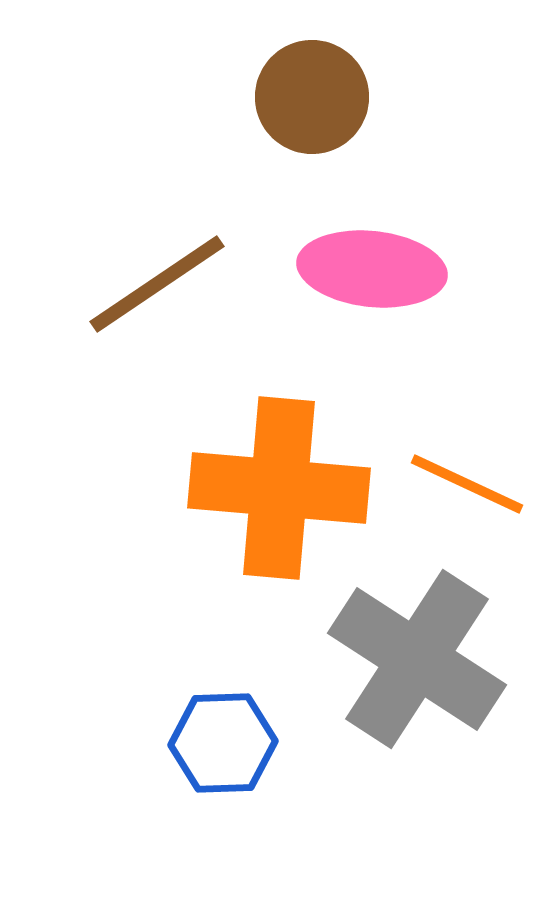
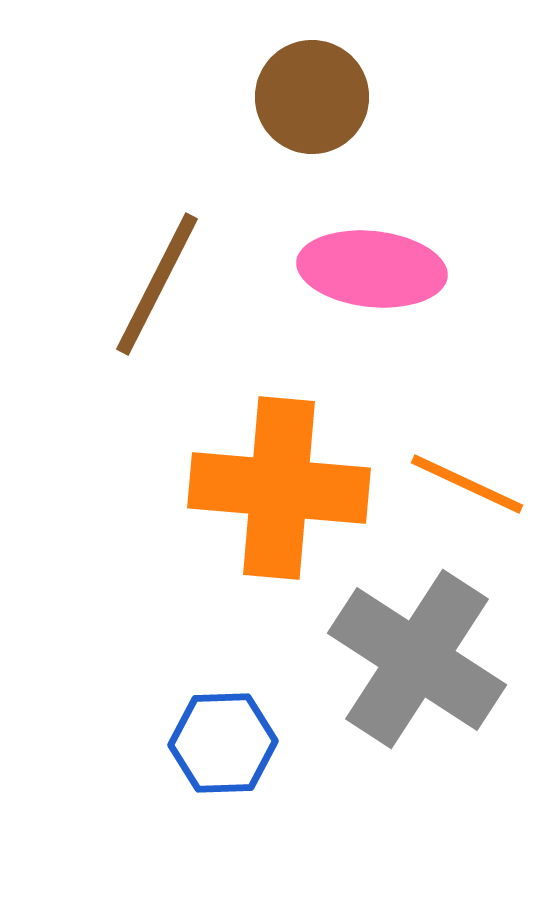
brown line: rotated 29 degrees counterclockwise
